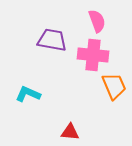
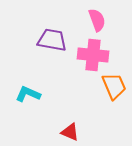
pink semicircle: moved 1 px up
red triangle: rotated 18 degrees clockwise
